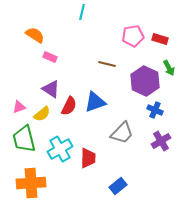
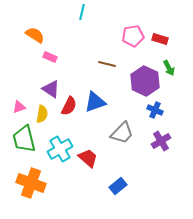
yellow semicircle: rotated 42 degrees counterclockwise
red trapezoid: rotated 50 degrees counterclockwise
orange cross: rotated 24 degrees clockwise
